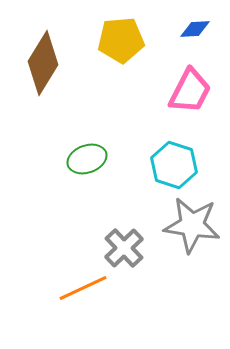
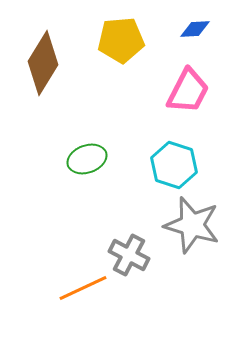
pink trapezoid: moved 2 px left
gray star: rotated 8 degrees clockwise
gray cross: moved 5 px right, 7 px down; rotated 18 degrees counterclockwise
